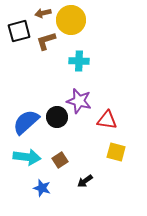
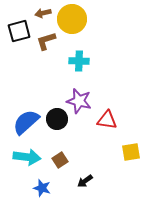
yellow circle: moved 1 px right, 1 px up
black circle: moved 2 px down
yellow square: moved 15 px right; rotated 24 degrees counterclockwise
